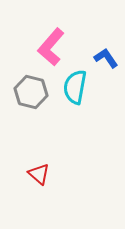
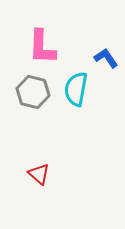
pink L-shape: moved 9 px left; rotated 39 degrees counterclockwise
cyan semicircle: moved 1 px right, 2 px down
gray hexagon: moved 2 px right
